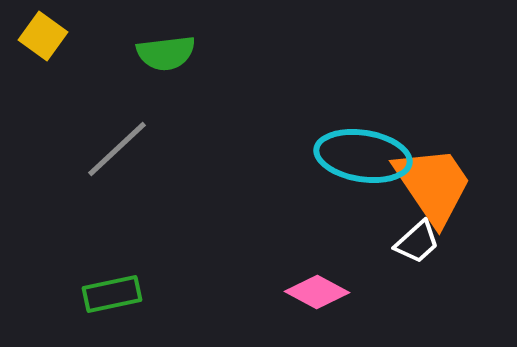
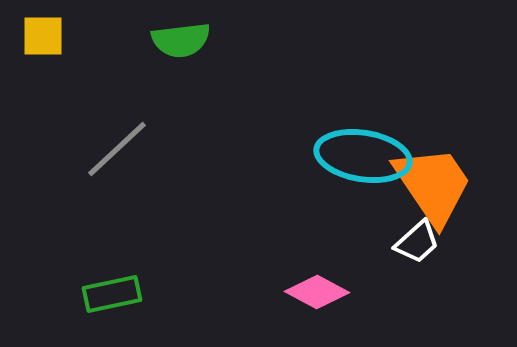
yellow square: rotated 36 degrees counterclockwise
green semicircle: moved 15 px right, 13 px up
